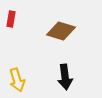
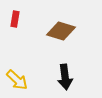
red rectangle: moved 4 px right
yellow arrow: rotated 30 degrees counterclockwise
